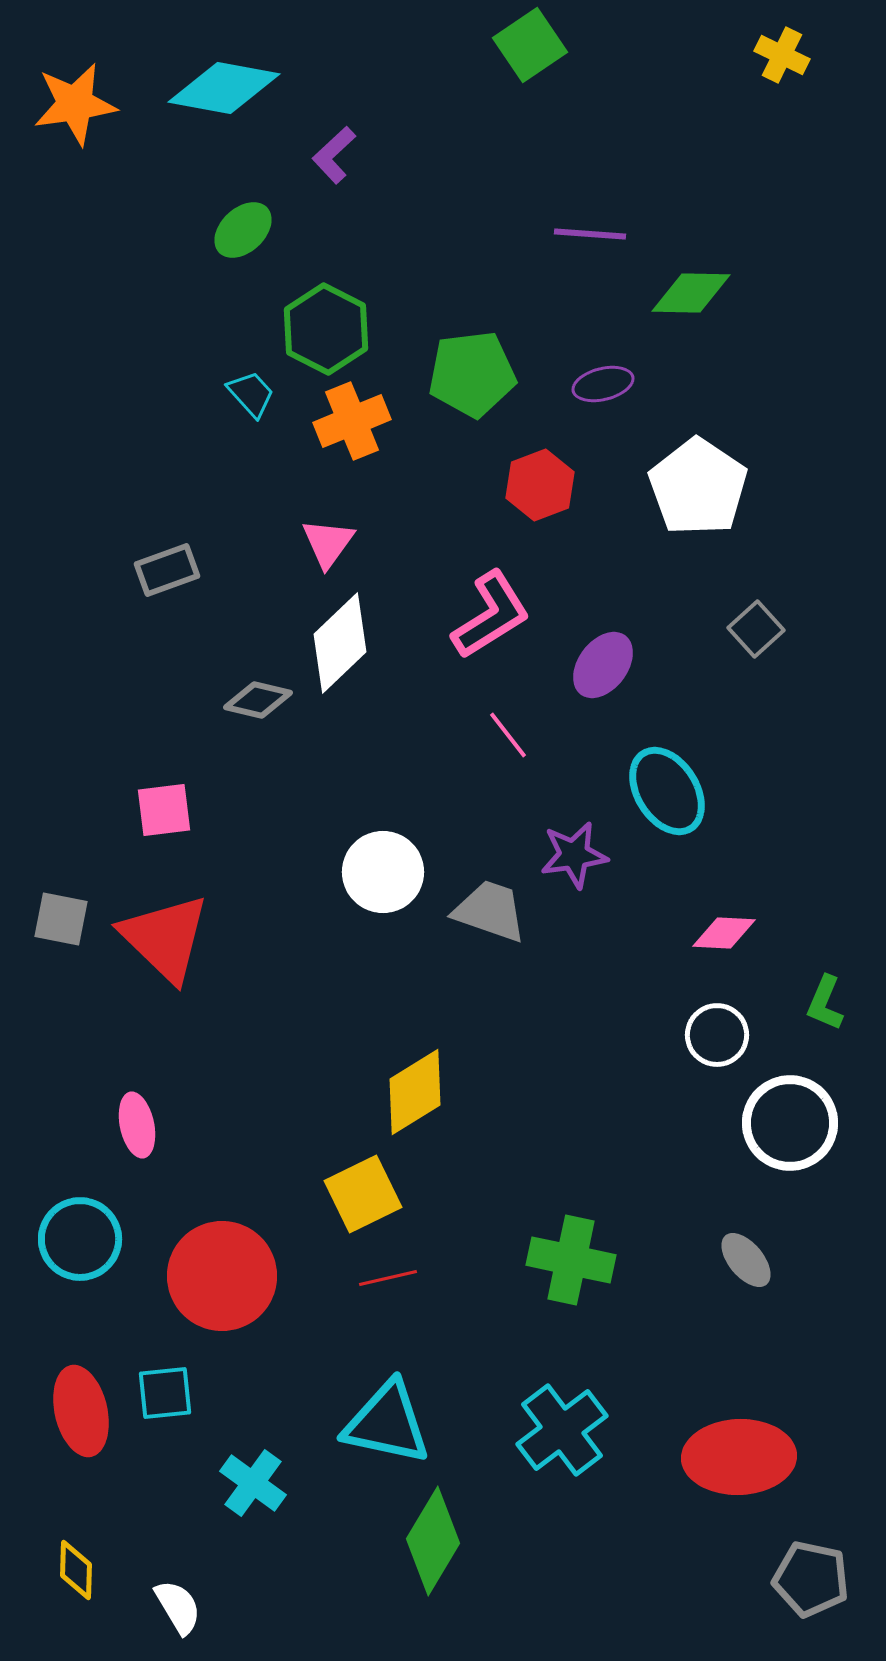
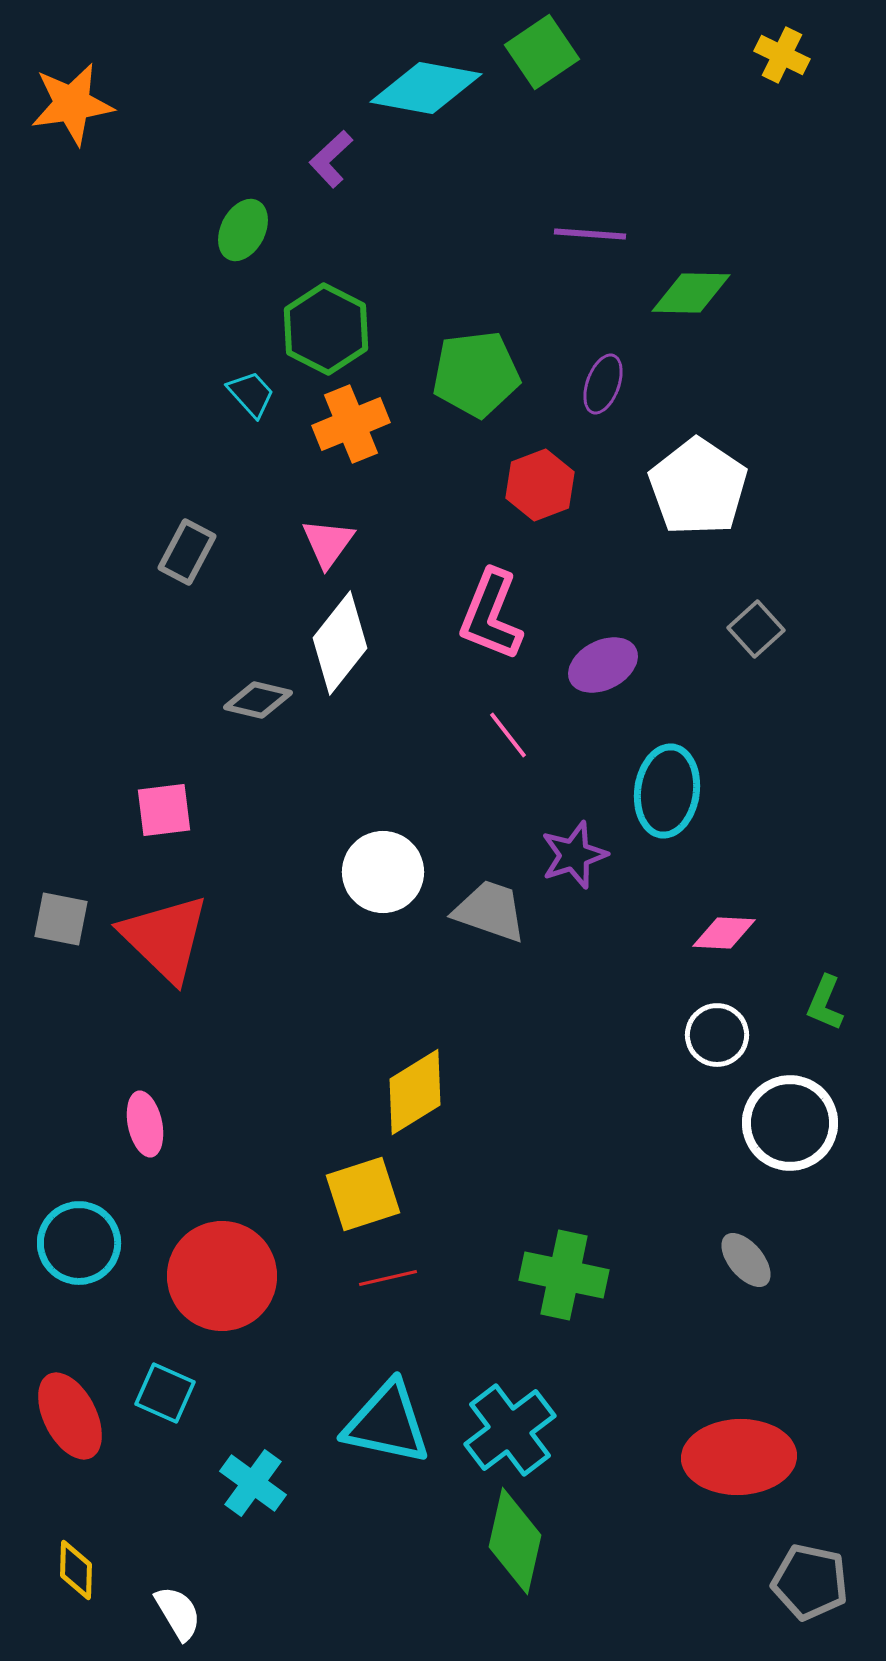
green square at (530, 45): moved 12 px right, 7 px down
cyan diamond at (224, 88): moved 202 px right
orange star at (75, 104): moved 3 px left
purple L-shape at (334, 155): moved 3 px left, 4 px down
green ellipse at (243, 230): rotated 20 degrees counterclockwise
green pentagon at (472, 374): moved 4 px right
purple ellipse at (603, 384): rotated 56 degrees counterclockwise
orange cross at (352, 421): moved 1 px left, 3 px down
gray rectangle at (167, 570): moved 20 px right, 18 px up; rotated 42 degrees counterclockwise
pink L-shape at (491, 615): rotated 144 degrees clockwise
white diamond at (340, 643): rotated 8 degrees counterclockwise
purple ellipse at (603, 665): rotated 26 degrees clockwise
cyan ellipse at (667, 791): rotated 40 degrees clockwise
purple star at (574, 855): rotated 10 degrees counterclockwise
pink ellipse at (137, 1125): moved 8 px right, 1 px up
yellow square at (363, 1194): rotated 8 degrees clockwise
cyan circle at (80, 1239): moved 1 px left, 4 px down
green cross at (571, 1260): moved 7 px left, 15 px down
cyan square at (165, 1393): rotated 30 degrees clockwise
red ellipse at (81, 1411): moved 11 px left, 5 px down; rotated 14 degrees counterclockwise
cyan cross at (562, 1430): moved 52 px left
green diamond at (433, 1541): moved 82 px right; rotated 18 degrees counterclockwise
gray pentagon at (811, 1579): moved 1 px left, 3 px down
white semicircle at (178, 1607): moved 6 px down
